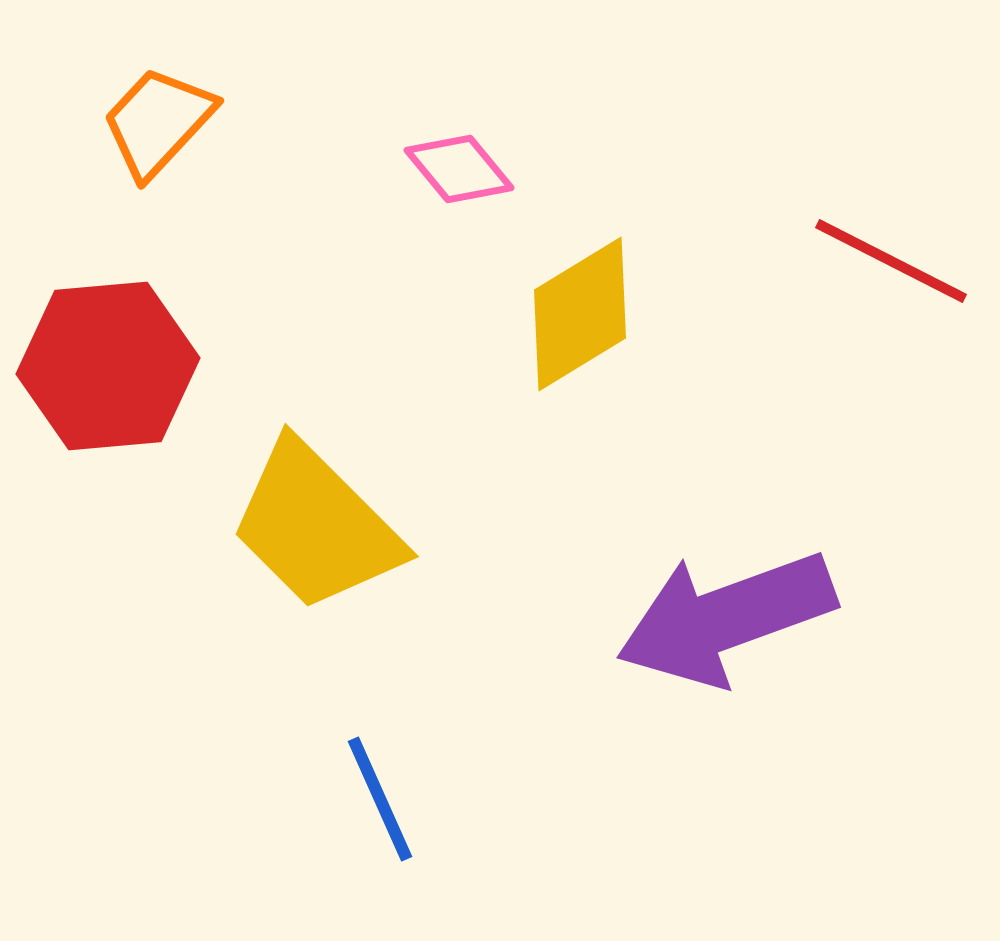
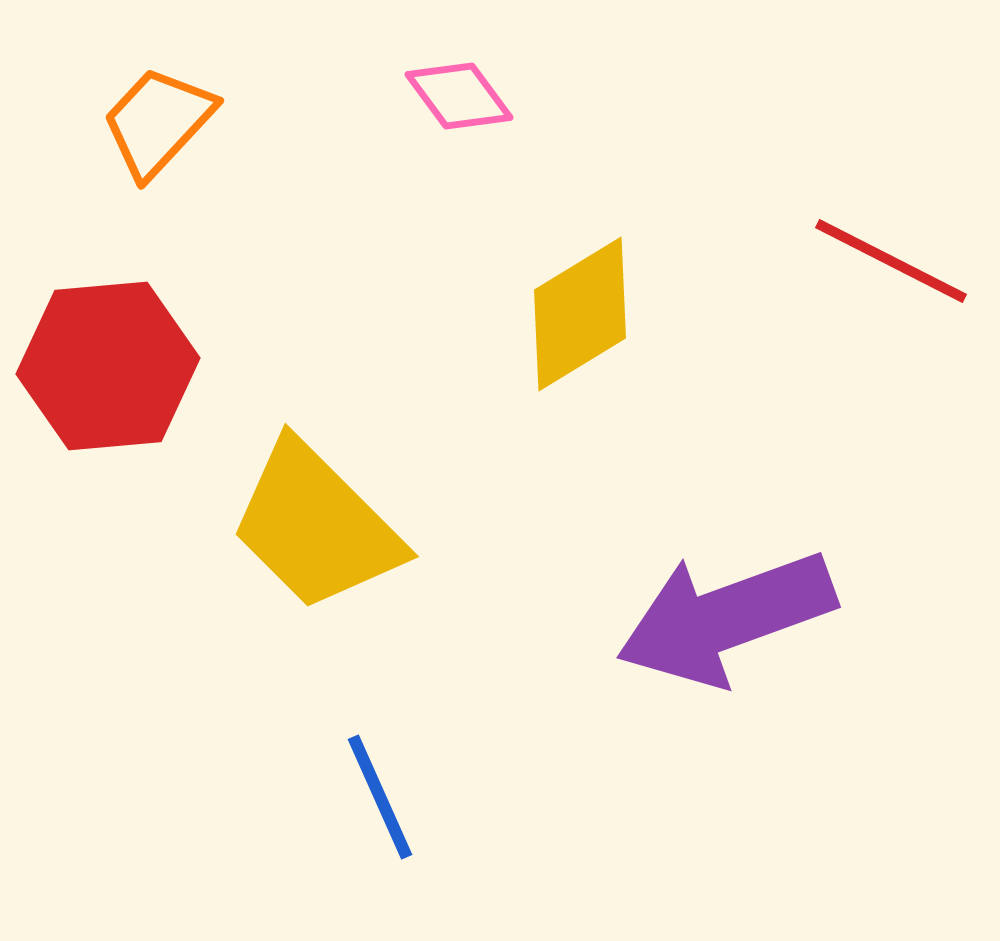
pink diamond: moved 73 px up; rotated 3 degrees clockwise
blue line: moved 2 px up
